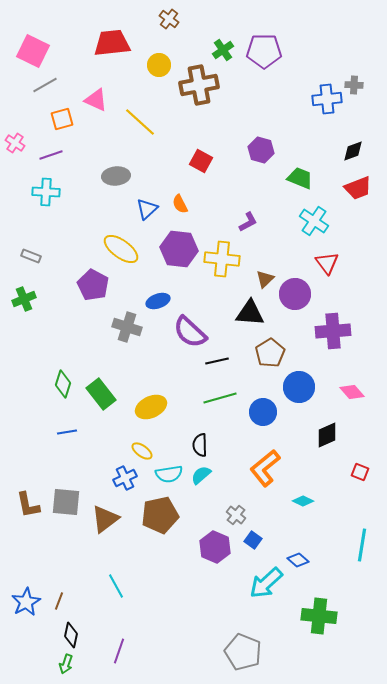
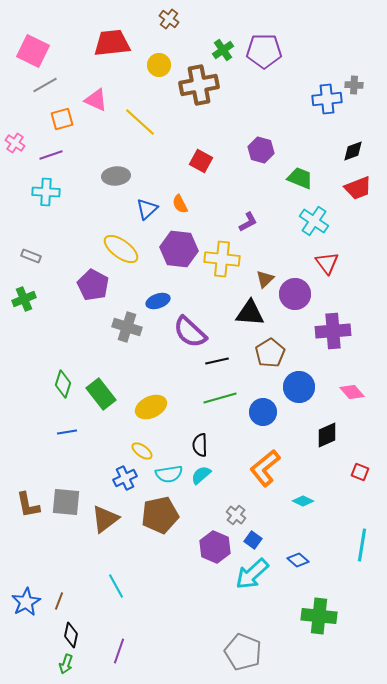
cyan arrow at (266, 583): moved 14 px left, 9 px up
